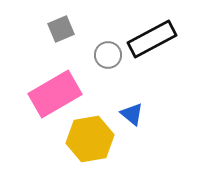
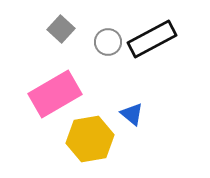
gray square: rotated 24 degrees counterclockwise
gray circle: moved 13 px up
